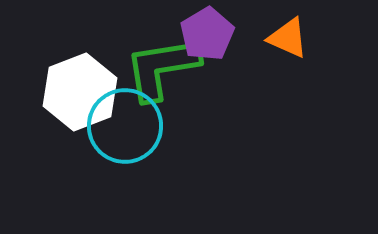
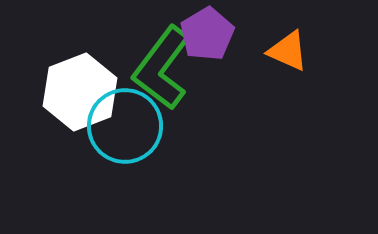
orange triangle: moved 13 px down
green L-shape: rotated 44 degrees counterclockwise
